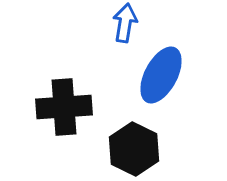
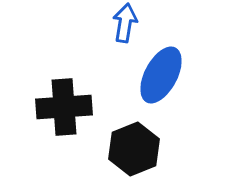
black hexagon: rotated 12 degrees clockwise
